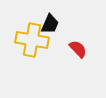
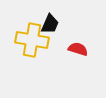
red semicircle: rotated 30 degrees counterclockwise
